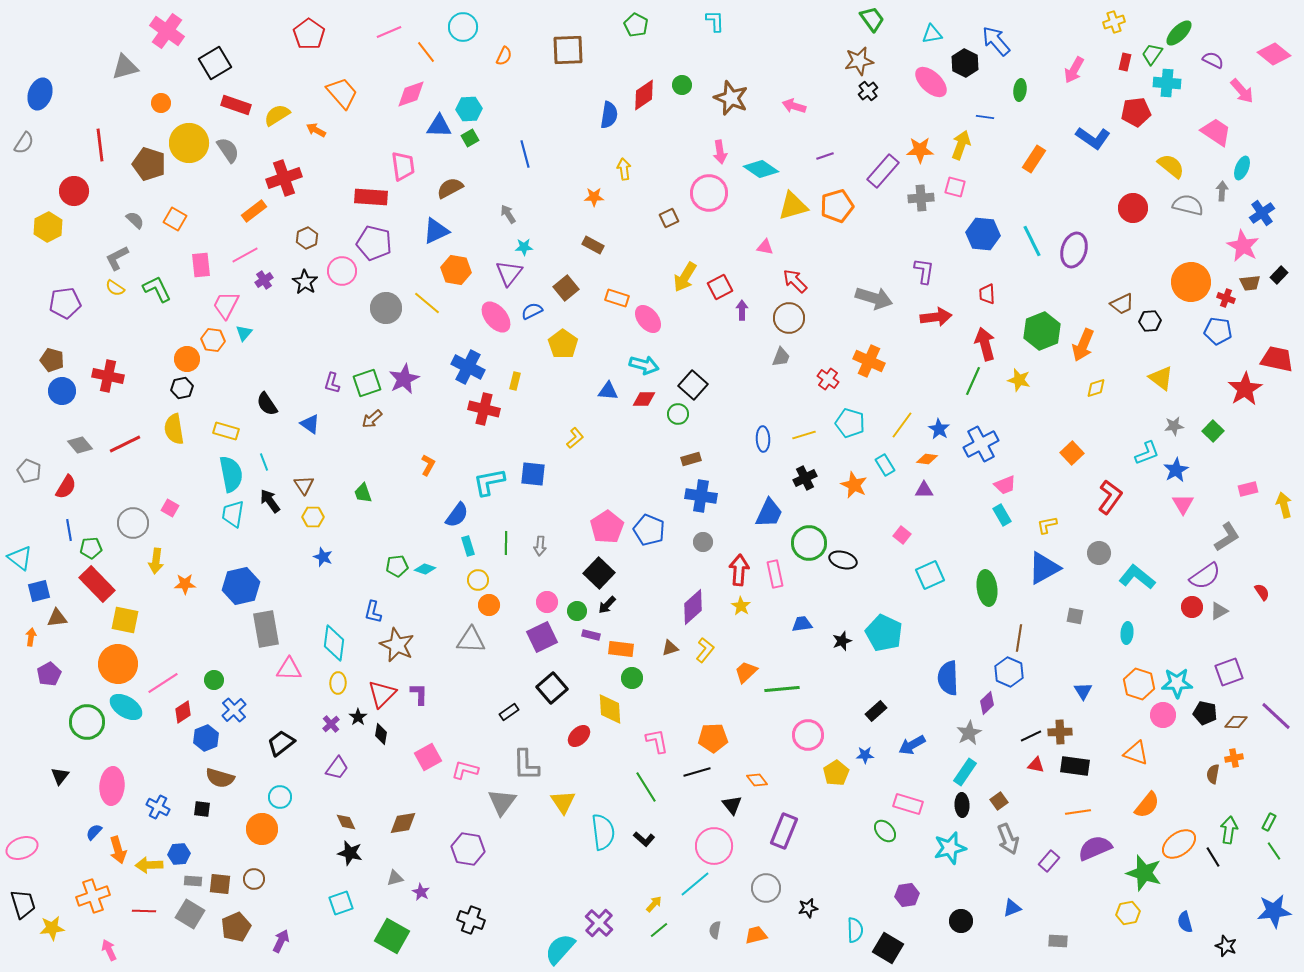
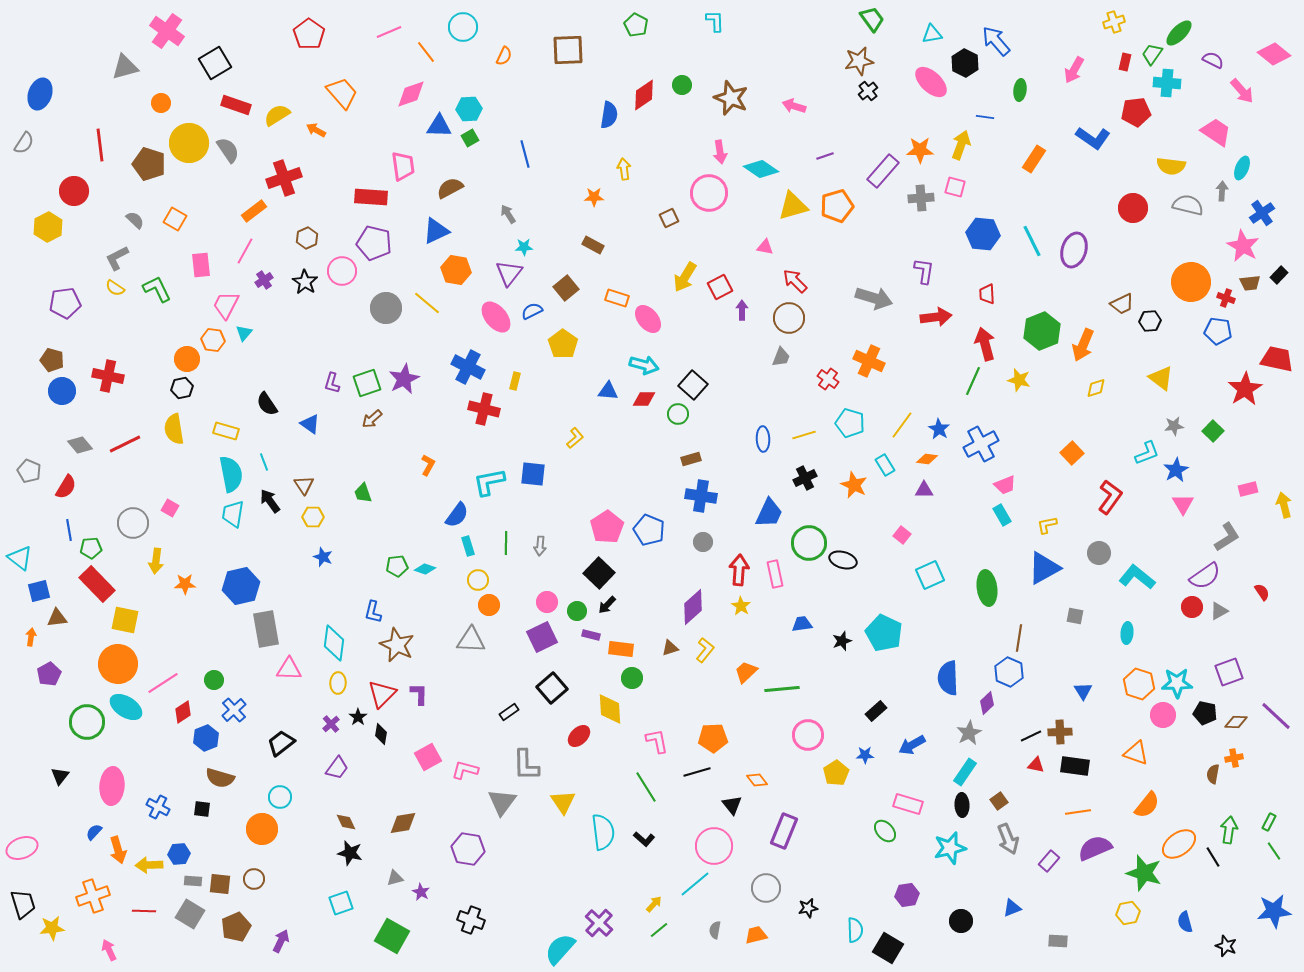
yellow semicircle at (1171, 166): rotated 148 degrees clockwise
pink line at (245, 255): moved 4 px up; rotated 32 degrees counterclockwise
